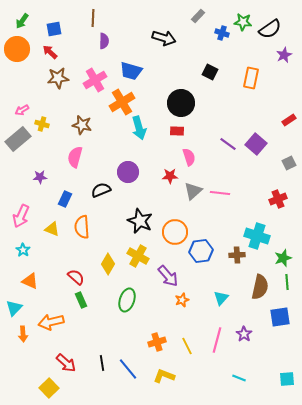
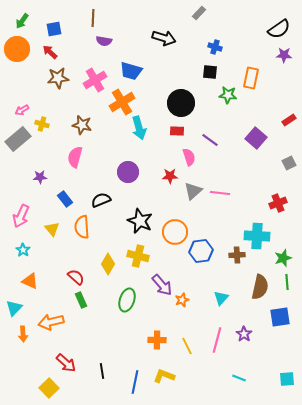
gray rectangle at (198, 16): moved 1 px right, 3 px up
green star at (243, 22): moved 15 px left, 73 px down
black semicircle at (270, 29): moved 9 px right
blue cross at (222, 33): moved 7 px left, 14 px down
purple semicircle at (104, 41): rotated 98 degrees clockwise
purple star at (284, 55): rotated 28 degrees clockwise
black square at (210, 72): rotated 21 degrees counterclockwise
purple line at (228, 144): moved 18 px left, 4 px up
purple square at (256, 144): moved 6 px up
black semicircle at (101, 190): moved 10 px down
blue rectangle at (65, 199): rotated 63 degrees counterclockwise
red cross at (278, 199): moved 4 px down
yellow triangle at (52, 229): rotated 28 degrees clockwise
cyan cross at (257, 236): rotated 15 degrees counterclockwise
yellow cross at (138, 256): rotated 15 degrees counterclockwise
purple arrow at (168, 276): moved 6 px left, 9 px down
orange cross at (157, 342): moved 2 px up; rotated 18 degrees clockwise
black line at (102, 363): moved 8 px down
blue line at (128, 369): moved 7 px right, 13 px down; rotated 50 degrees clockwise
